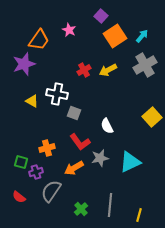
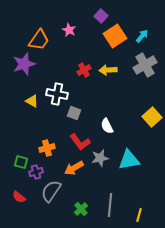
yellow arrow: rotated 24 degrees clockwise
cyan triangle: moved 1 px left, 2 px up; rotated 15 degrees clockwise
